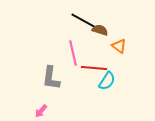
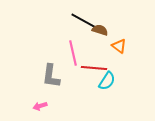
gray L-shape: moved 2 px up
pink arrow: moved 1 px left, 5 px up; rotated 32 degrees clockwise
